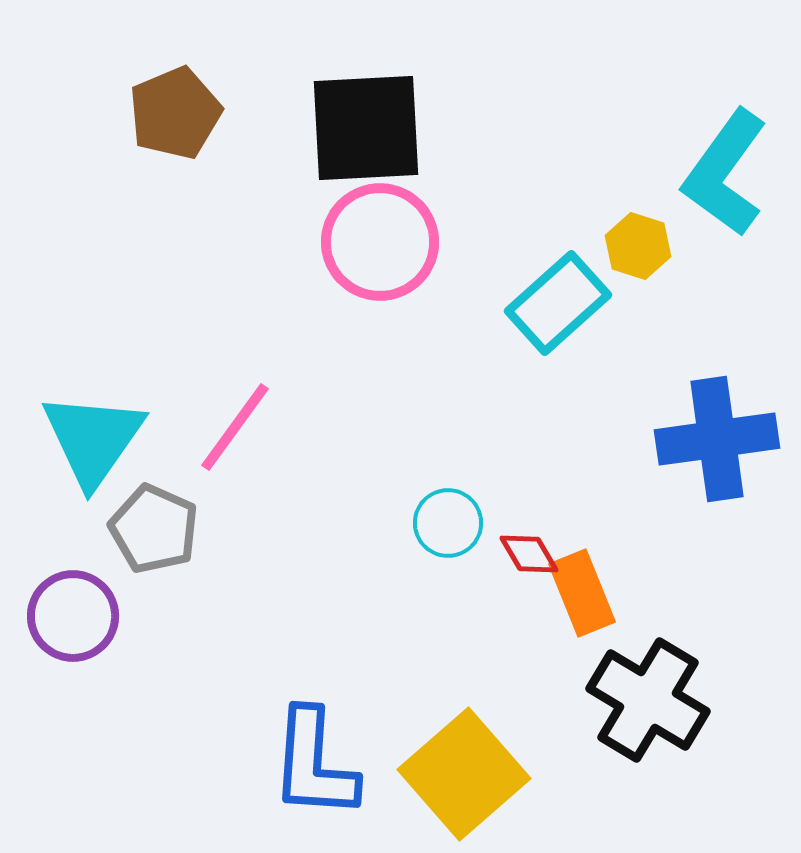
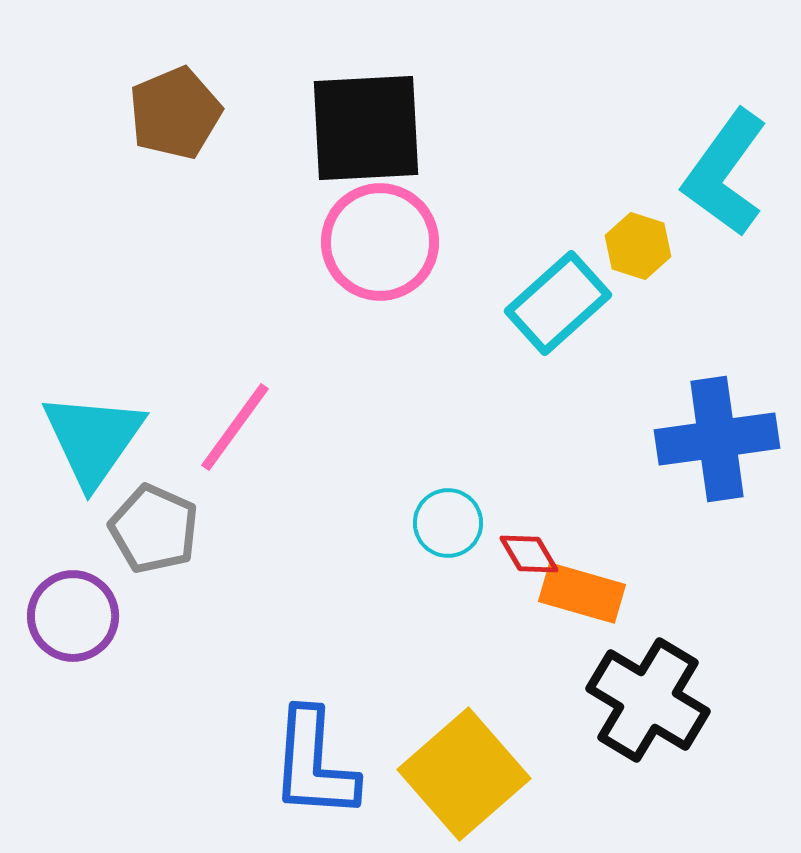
orange rectangle: rotated 52 degrees counterclockwise
